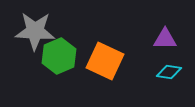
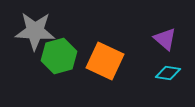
purple triangle: rotated 40 degrees clockwise
green hexagon: rotated 8 degrees clockwise
cyan diamond: moved 1 px left, 1 px down
